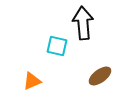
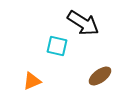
black arrow: rotated 128 degrees clockwise
